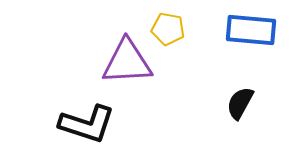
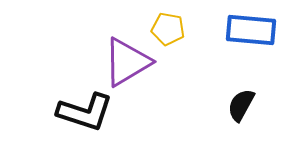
purple triangle: rotated 28 degrees counterclockwise
black semicircle: moved 1 px right, 2 px down
black L-shape: moved 2 px left, 12 px up
